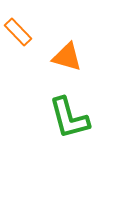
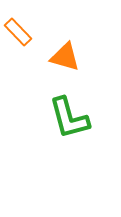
orange triangle: moved 2 px left
